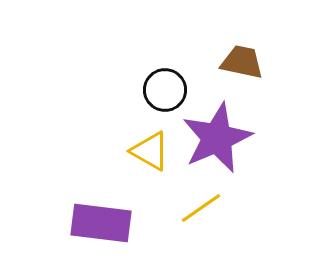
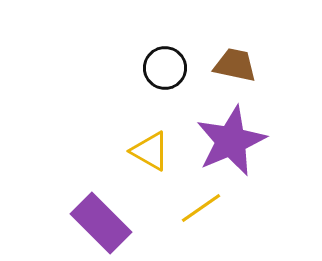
brown trapezoid: moved 7 px left, 3 px down
black circle: moved 22 px up
purple star: moved 14 px right, 3 px down
purple rectangle: rotated 38 degrees clockwise
